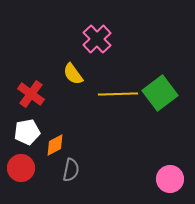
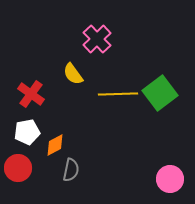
red circle: moved 3 px left
